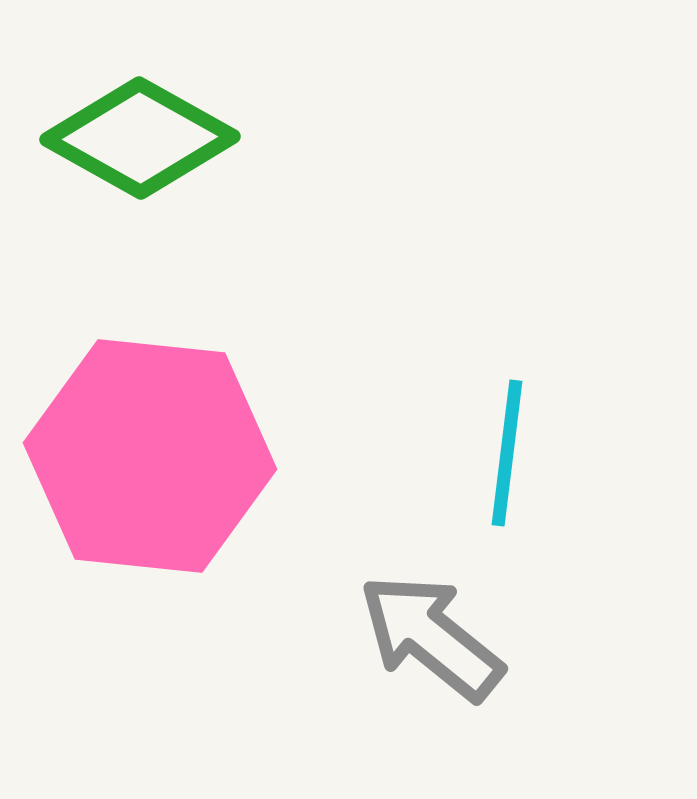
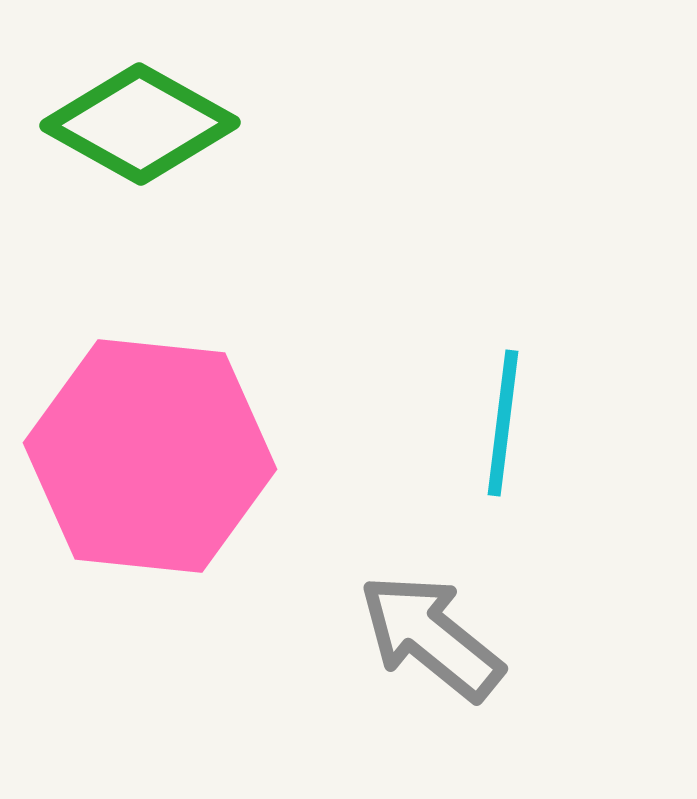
green diamond: moved 14 px up
cyan line: moved 4 px left, 30 px up
